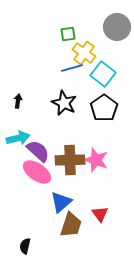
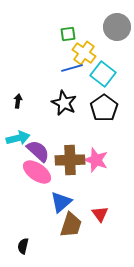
black semicircle: moved 2 px left
